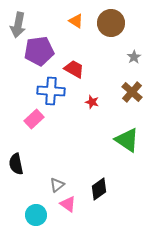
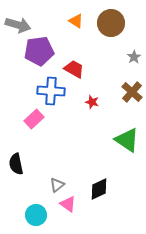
gray arrow: rotated 85 degrees counterclockwise
black diamond: rotated 10 degrees clockwise
